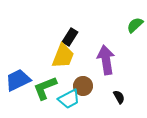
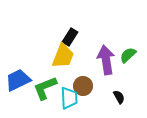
green semicircle: moved 7 px left, 30 px down
cyan trapezoid: moved 1 px up; rotated 65 degrees counterclockwise
